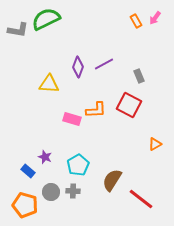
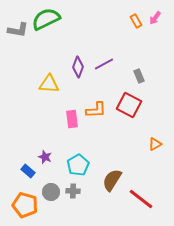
pink rectangle: rotated 66 degrees clockwise
